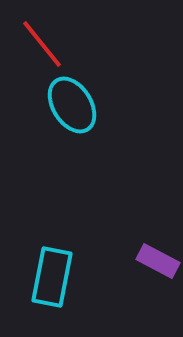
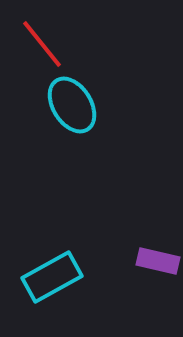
purple rectangle: rotated 15 degrees counterclockwise
cyan rectangle: rotated 50 degrees clockwise
